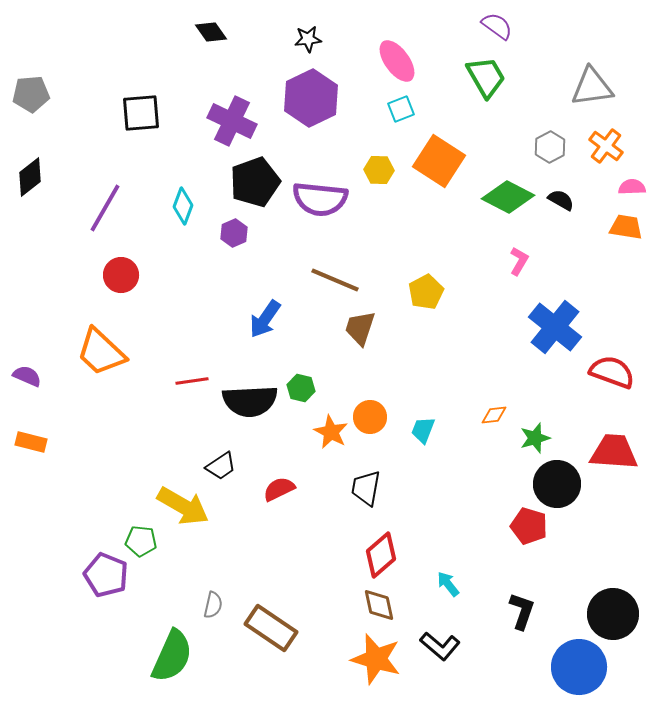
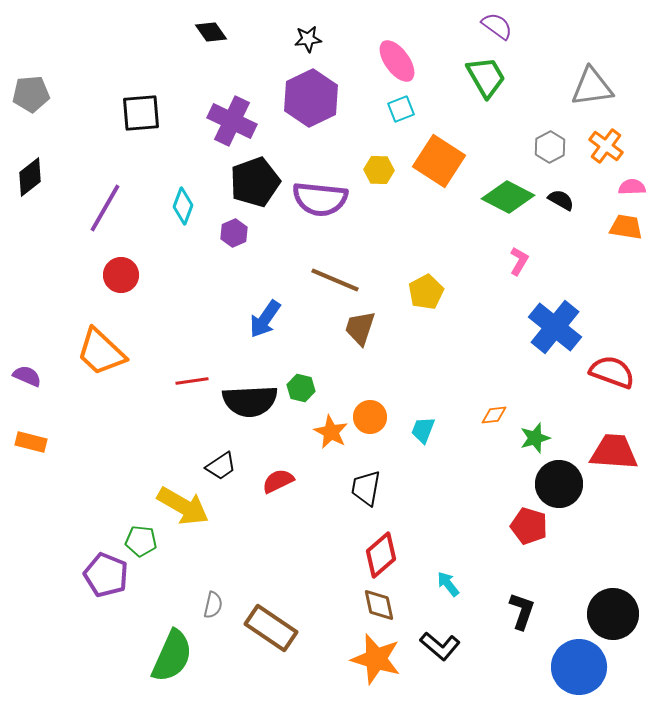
black circle at (557, 484): moved 2 px right
red semicircle at (279, 489): moved 1 px left, 8 px up
